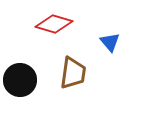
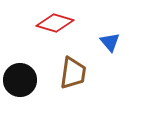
red diamond: moved 1 px right, 1 px up
